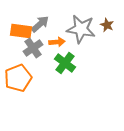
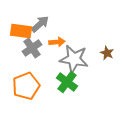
brown star: moved 28 px down
gray star: moved 7 px left, 30 px down
gray cross: moved 1 px left
green cross: moved 2 px right, 19 px down
orange pentagon: moved 8 px right, 8 px down
